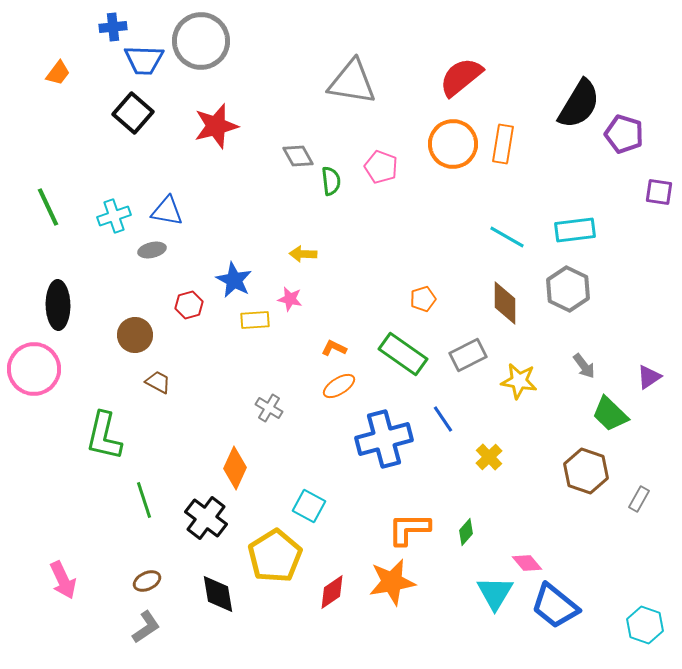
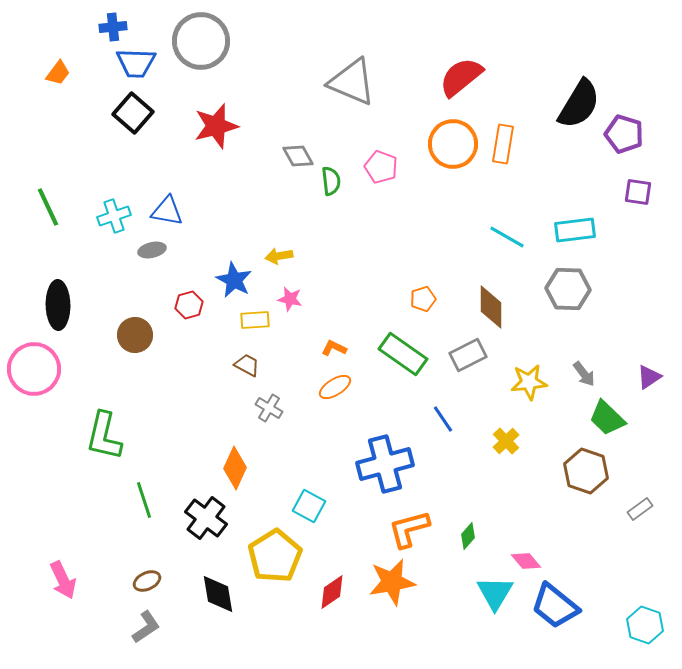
blue trapezoid at (144, 60): moved 8 px left, 3 px down
gray triangle at (352, 82): rotated 14 degrees clockwise
purple square at (659, 192): moved 21 px left
yellow arrow at (303, 254): moved 24 px left, 2 px down; rotated 12 degrees counterclockwise
gray hexagon at (568, 289): rotated 24 degrees counterclockwise
brown diamond at (505, 303): moved 14 px left, 4 px down
gray arrow at (584, 366): moved 8 px down
yellow star at (519, 381): moved 10 px right, 1 px down; rotated 15 degrees counterclockwise
brown trapezoid at (158, 382): moved 89 px right, 17 px up
orange ellipse at (339, 386): moved 4 px left, 1 px down
green trapezoid at (610, 414): moved 3 px left, 4 px down
blue cross at (384, 439): moved 1 px right, 25 px down
yellow cross at (489, 457): moved 17 px right, 16 px up
gray rectangle at (639, 499): moved 1 px right, 10 px down; rotated 25 degrees clockwise
orange L-shape at (409, 529): rotated 15 degrees counterclockwise
green diamond at (466, 532): moved 2 px right, 4 px down
pink diamond at (527, 563): moved 1 px left, 2 px up
